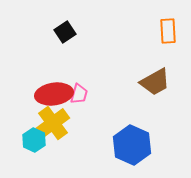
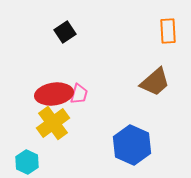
brown trapezoid: rotated 12 degrees counterclockwise
cyan hexagon: moved 7 px left, 22 px down
